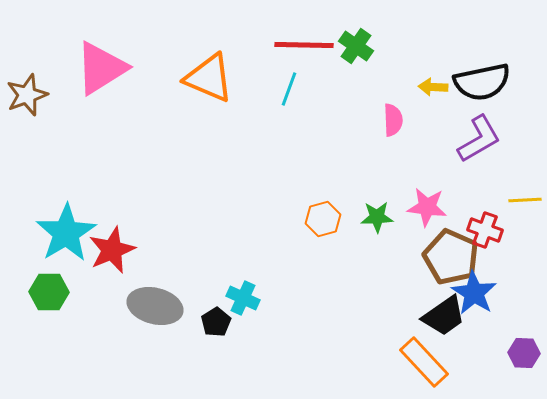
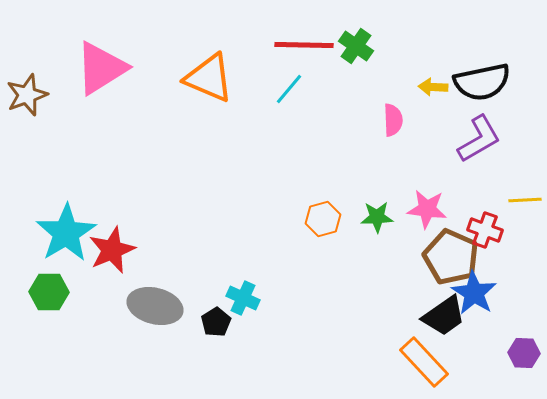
cyan line: rotated 20 degrees clockwise
pink star: moved 2 px down
